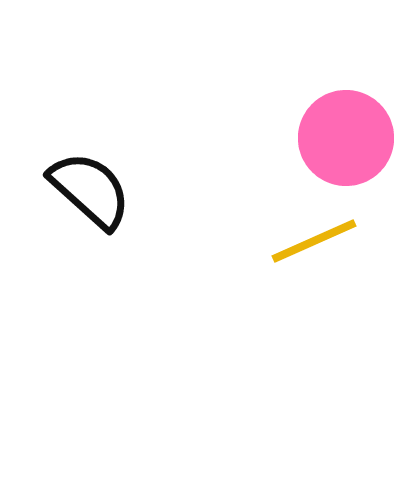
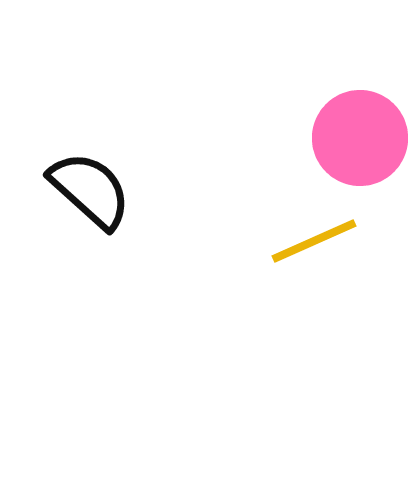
pink circle: moved 14 px right
